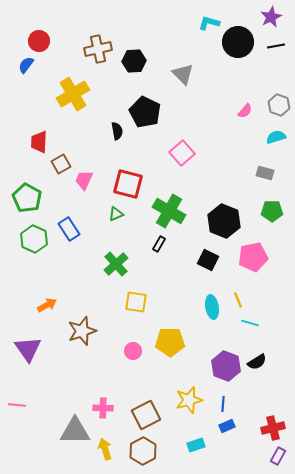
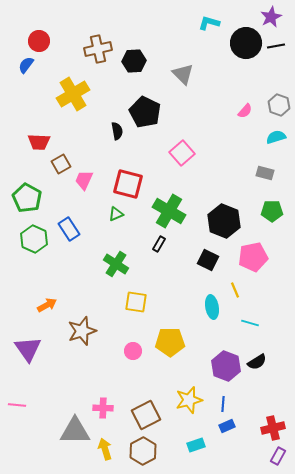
black circle at (238, 42): moved 8 px right, 1 px down
red trapezoid at (39, 142): rotated 90 degrees counterclockwise
green cross at (116, 264): rotated 15 degrees counterclockwise
yellow line at (238, 300): moved 3 px left, 10 px up
